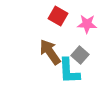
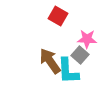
pink star: moved 15 px down
brown arrow: moved 9 px down
cyan L-shape: moved 1 px left
